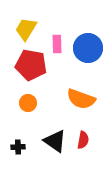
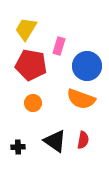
pink rectangle: moved 2 px right, 2 px down; rotated 18 degrees clockwise
blue circle: moved 1 px left, 18 px down
orange circle: moved 5 px right
